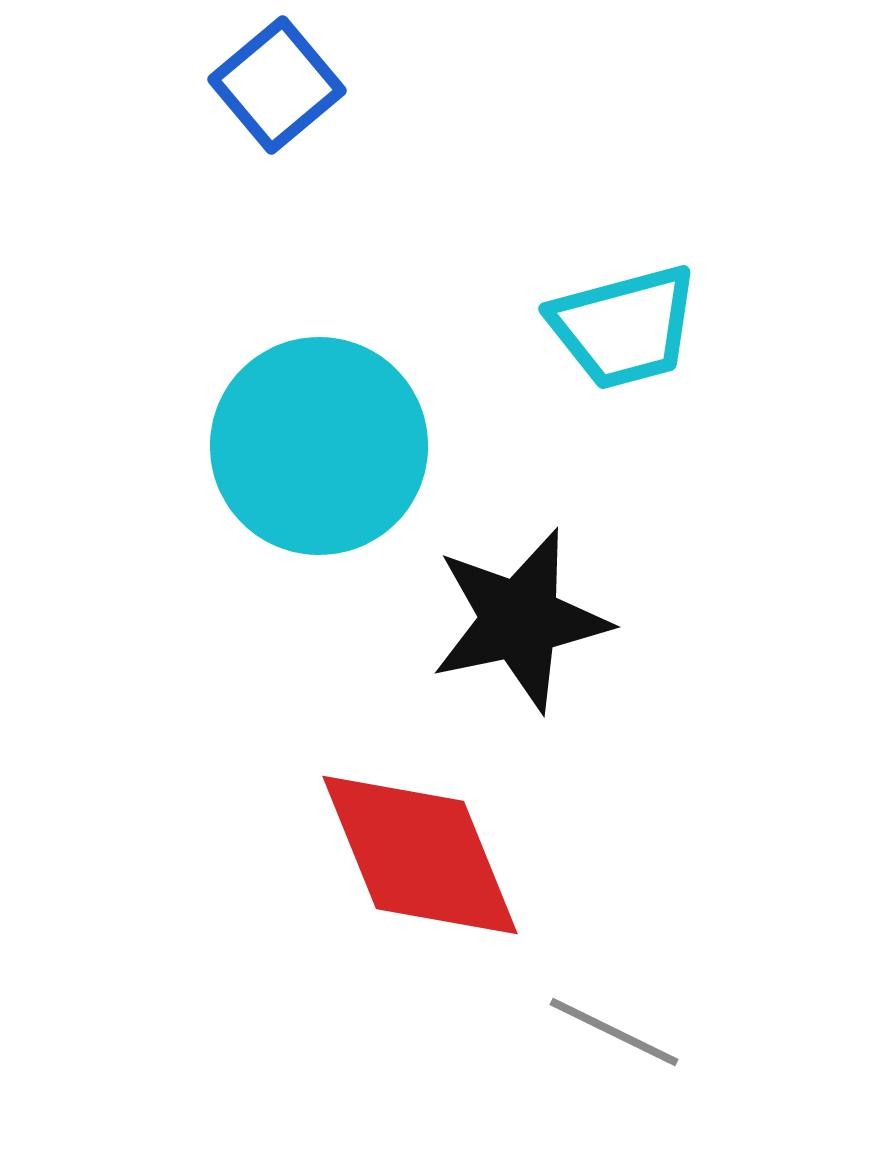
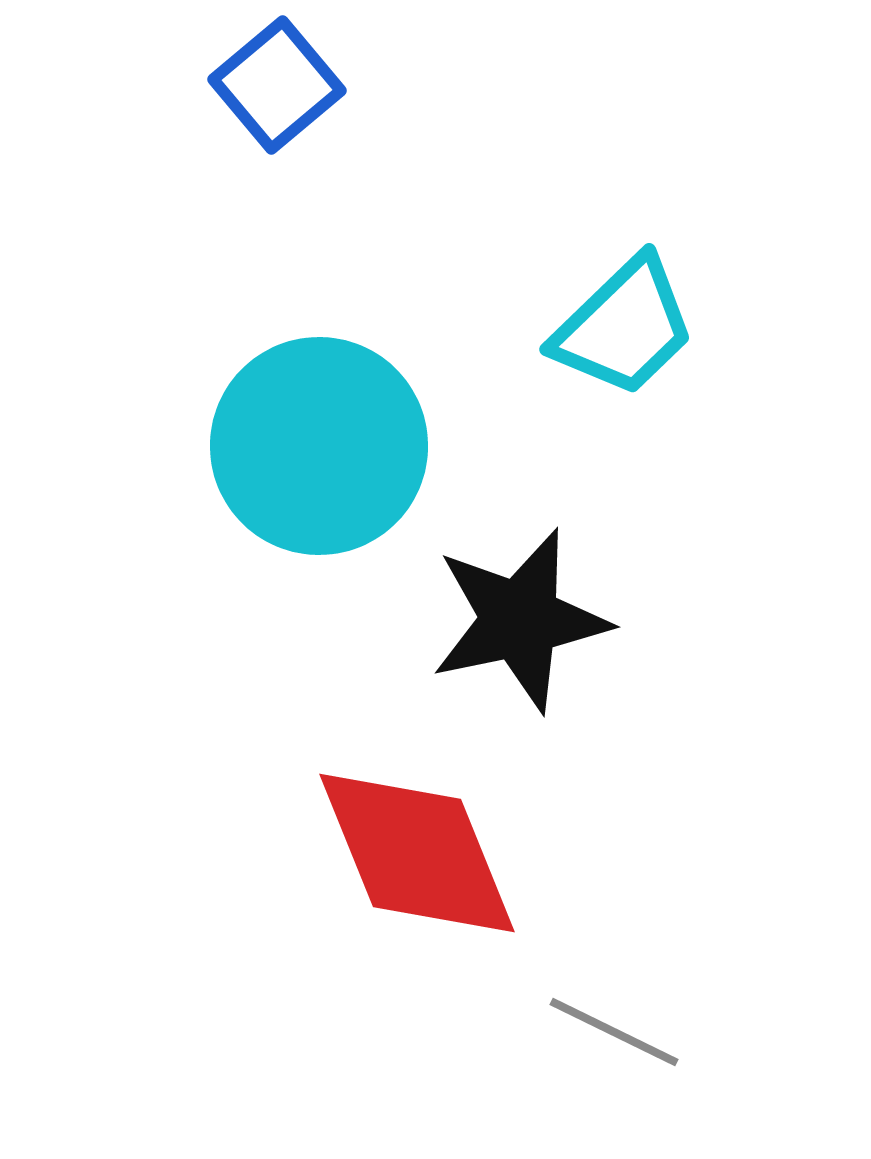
cyan trapezoid: rotated 29 degrees counterclockwise
red diamond: moved 3 px left, 2 px up
